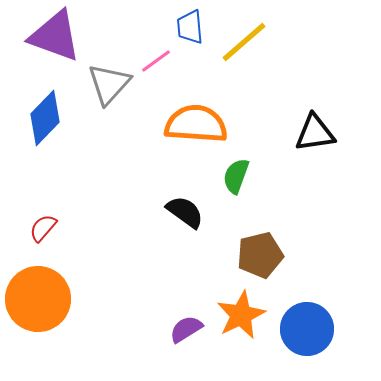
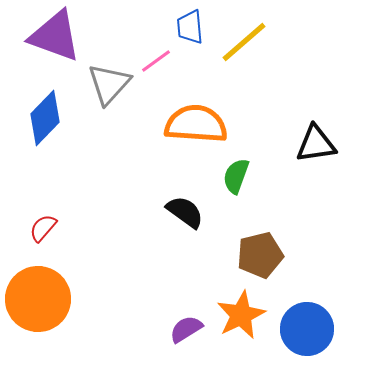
black triangle: moved 1 px right, 11 px down
